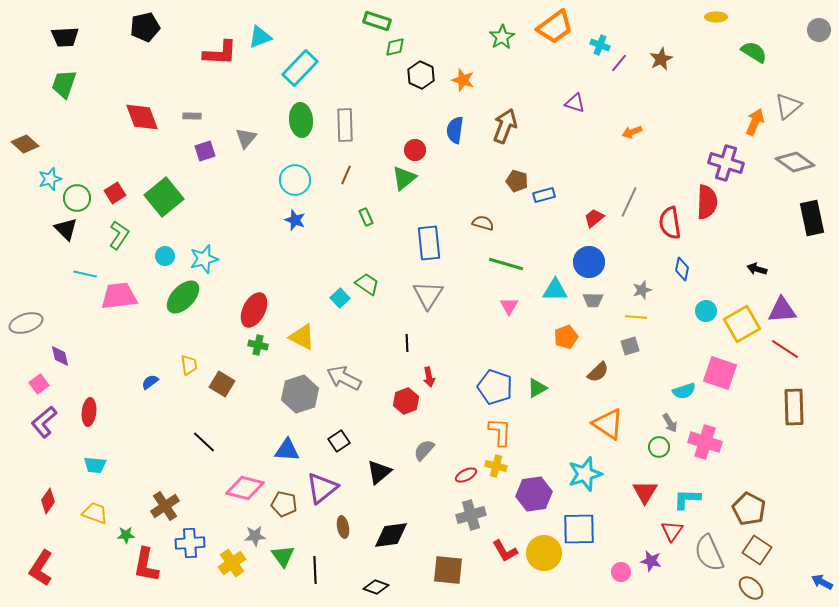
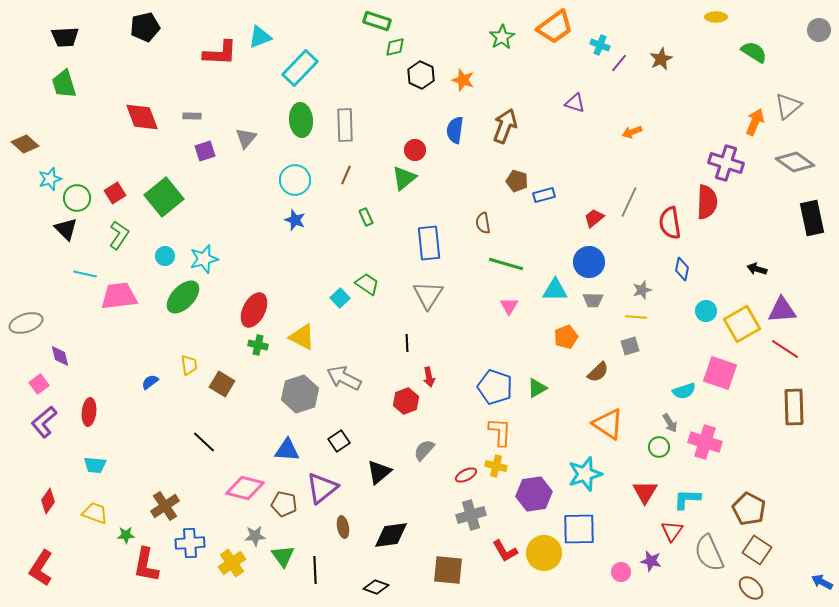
green trapezoid at (64, 84): rotated 36 degrees counterclockwise
brown semicircle at (483, 223): rotated 115 degrees counterclockwise
